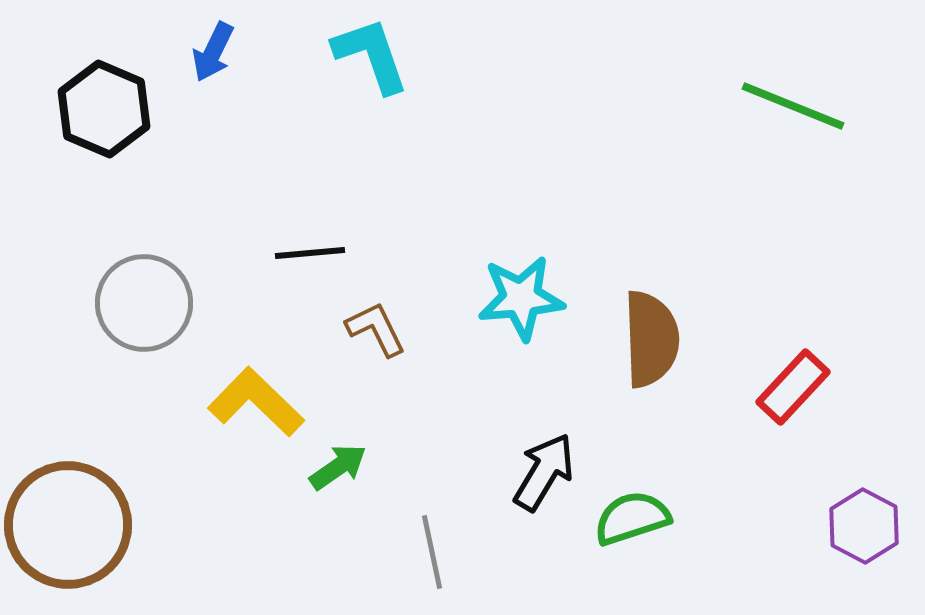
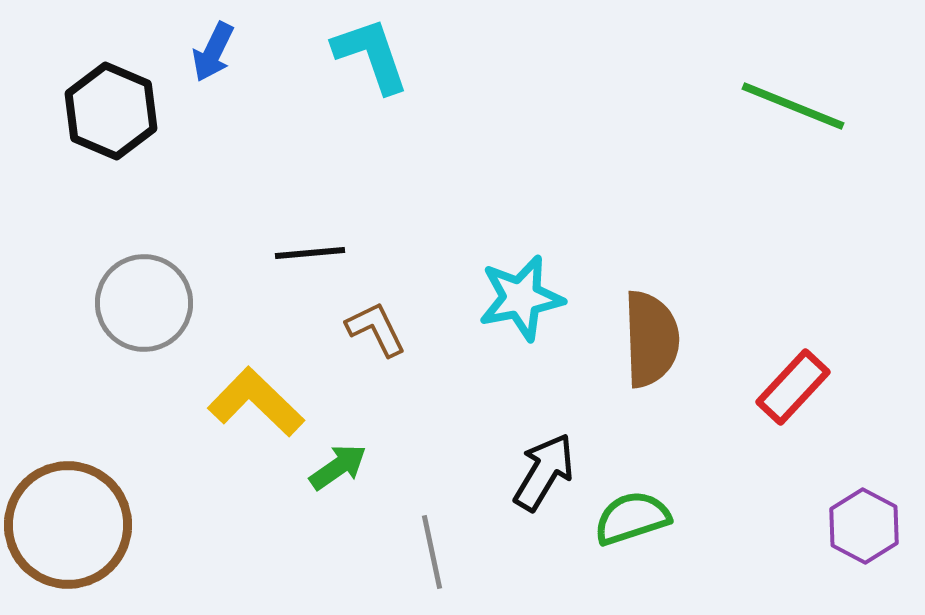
black hexagon: moved 7 px right, 2 px down
cyan star: rotated 6 degrees counterclockwise
